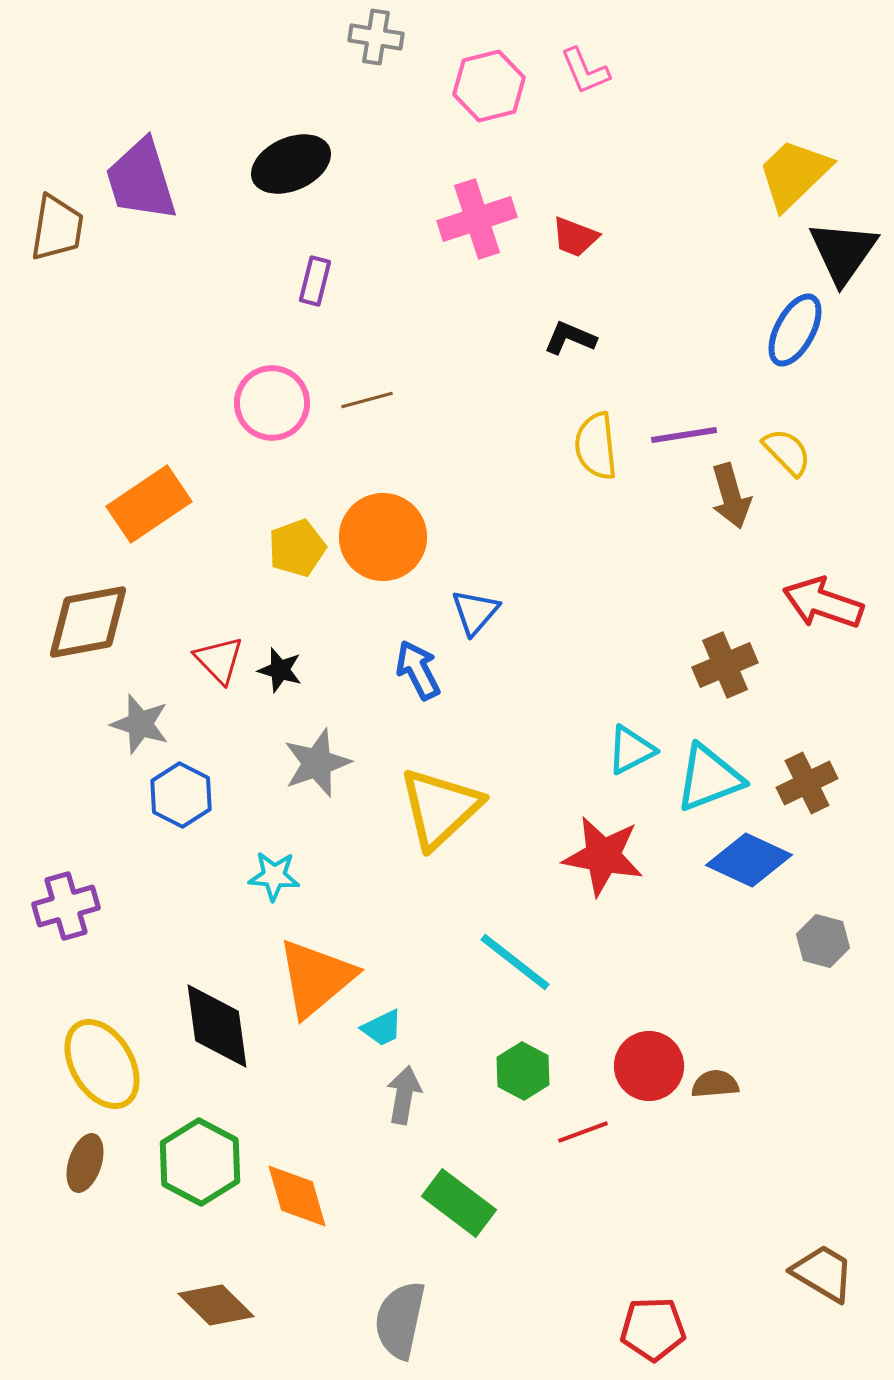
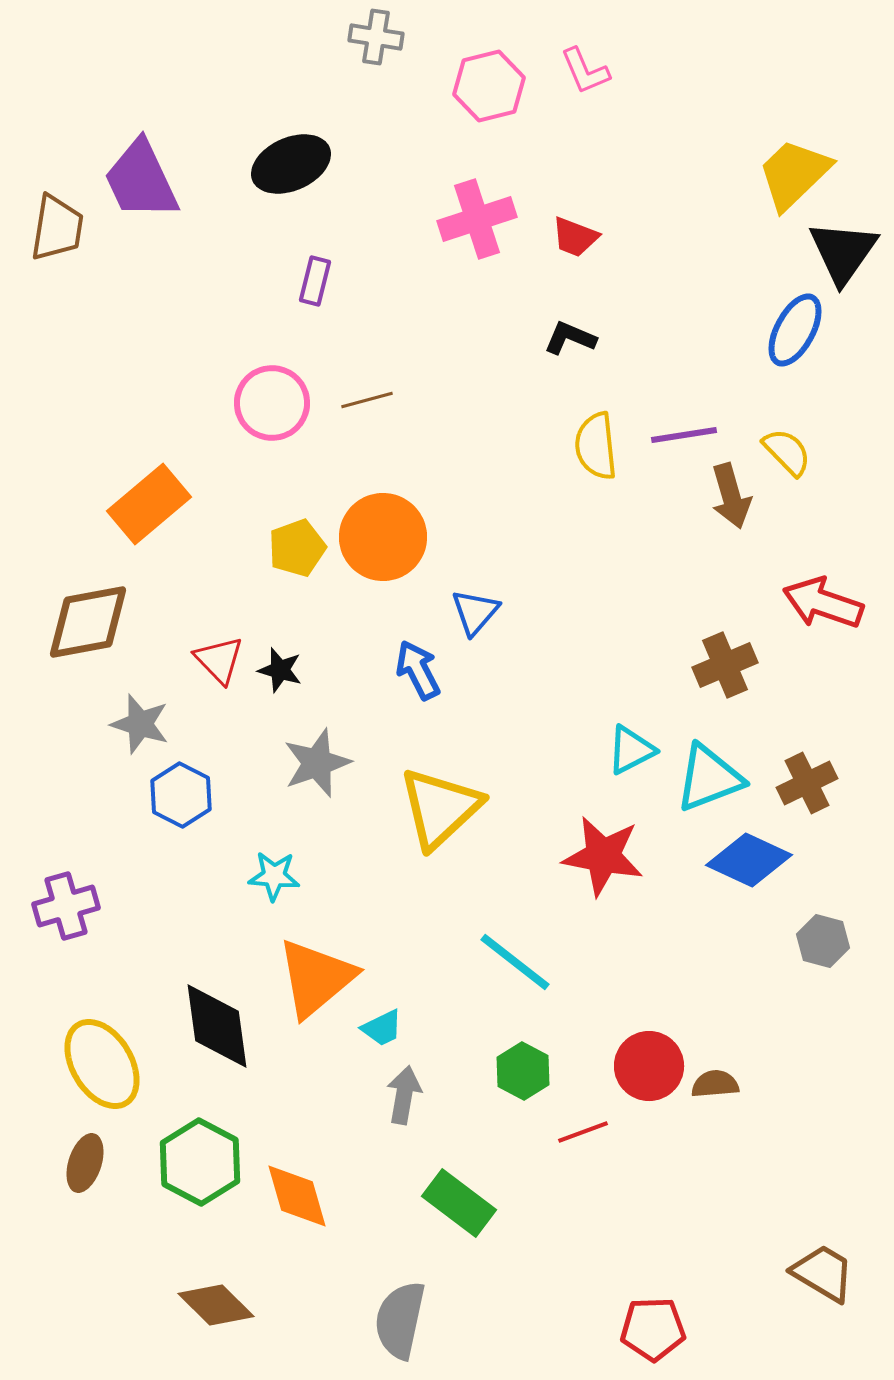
purple trapezoid at (141, 180): rotated 8 degrees counterclockwise
orange rectangle at (149, 504): rotated 6 degrees counterclockwise
